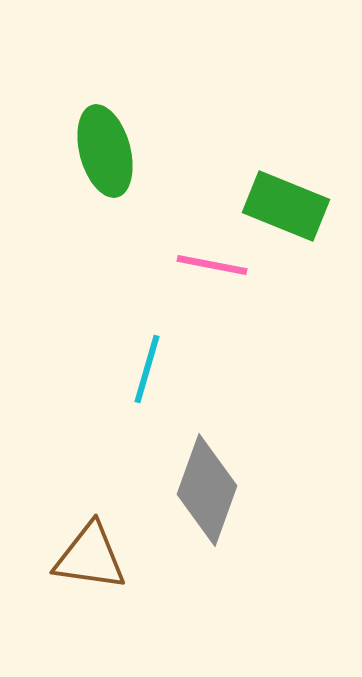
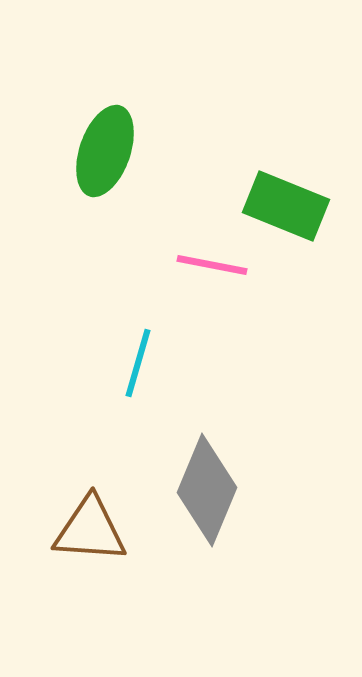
green ellipse: rotated 34 degrees clockwise
cyan line: moved 9 px left, 6 px up
gray diamond: rotated 3 degrees clockwise
brown triangle: moved 27 px up; rotated 4 degrees counterclockwise
